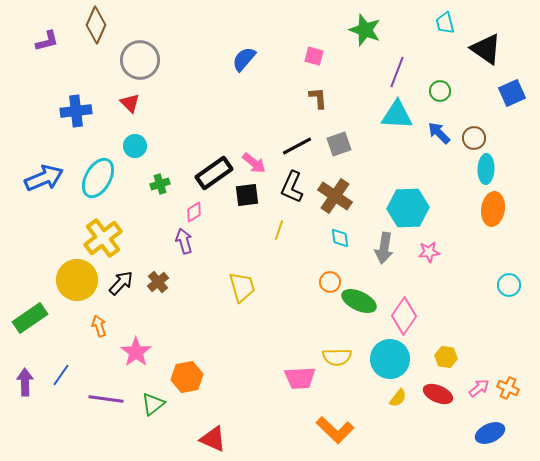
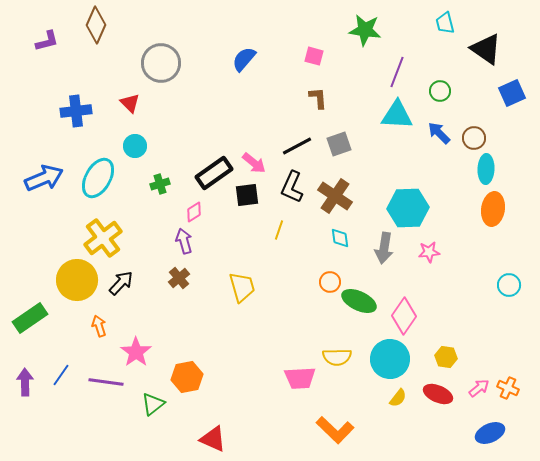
green star at (365, 30): rotated 12 degrees counterclockwise
gray circle at (140, 60): moved 21 px right, 3 px down
brown cross at (158, 282): moved 21 px right, 4 px up
purple line at (106, 399): moved 17 px up
